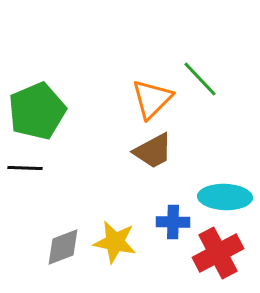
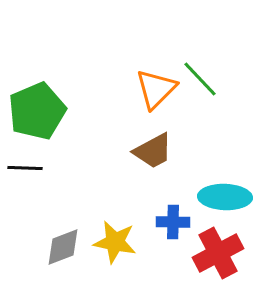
orange triangle: moved 4 px right, 10 px up
